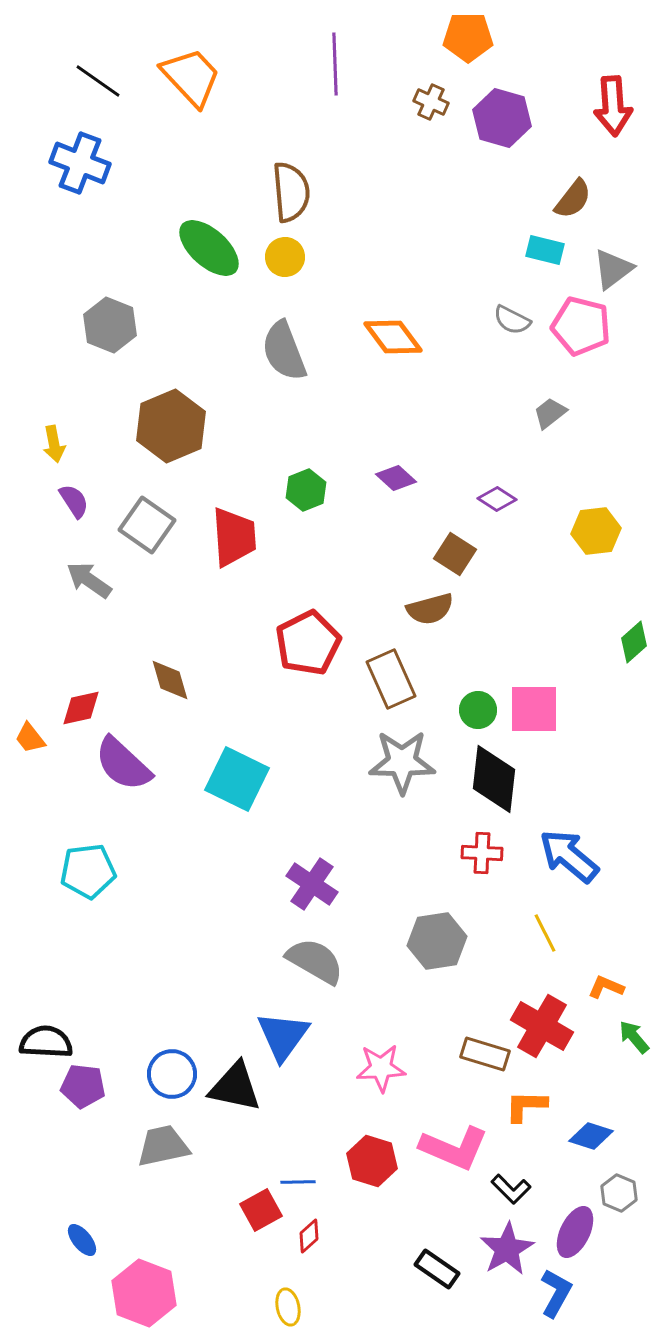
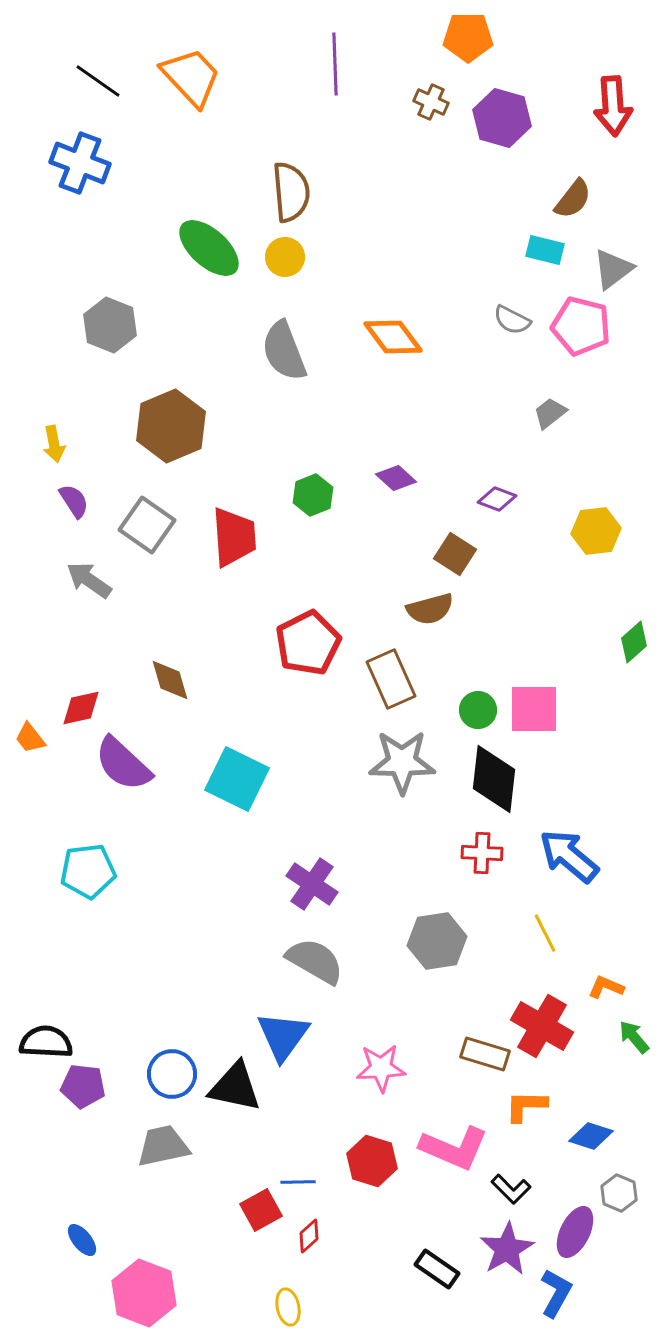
green hexagon at (306, 490): moved 7 px right, 5 px down
purple diamond at (497, 499): rotated 12 degrees counterclockwise
